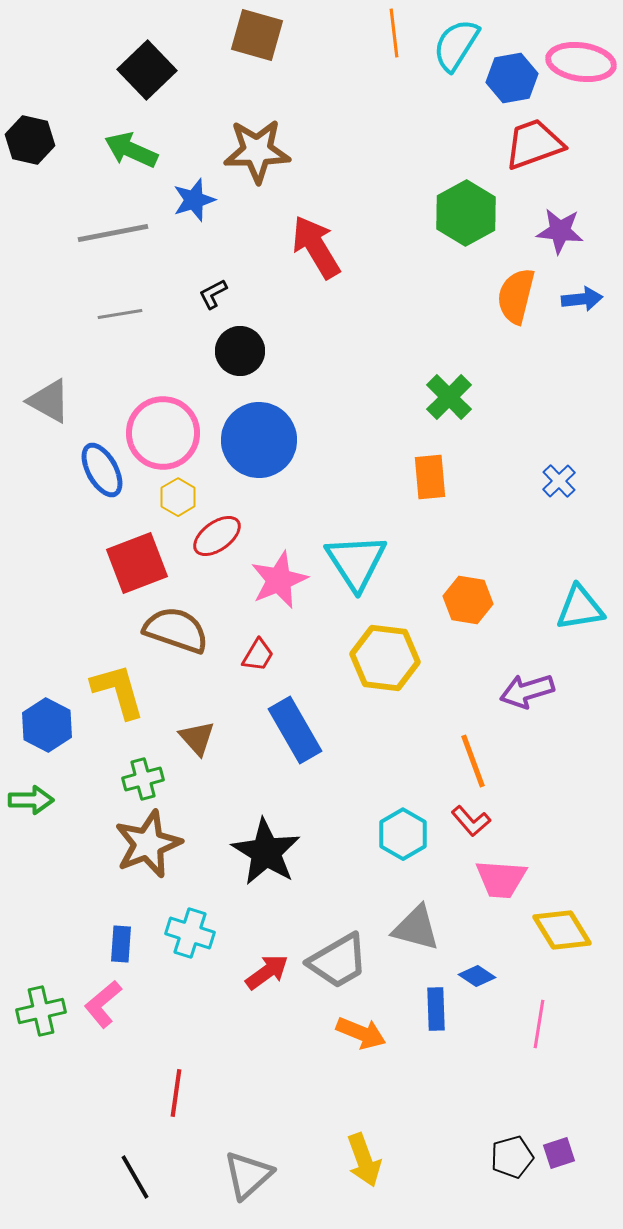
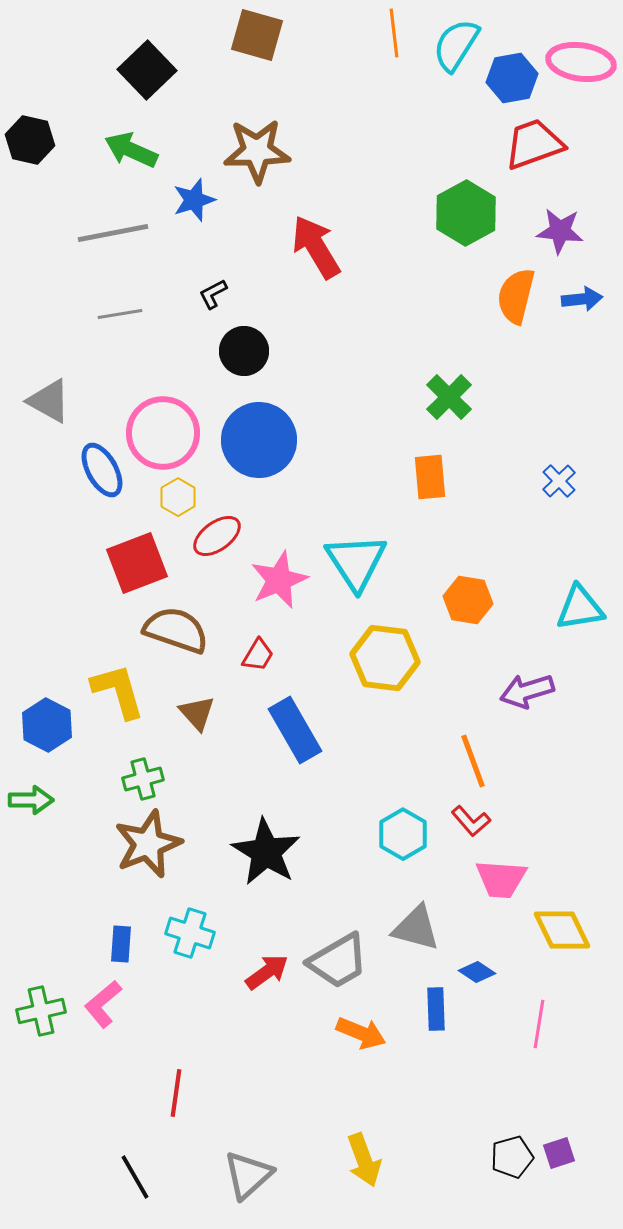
black circle at (240, 351): moved 4 px right
brown triangle at (197, 738): moved 25 px up
yellow diamond at (562, 930): rotated 6 degrees clockwise
blue diamond at (477, 976): moved 4 px up
